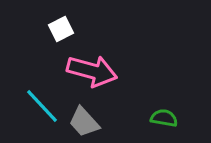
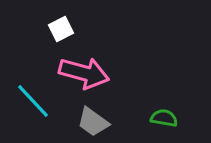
pink arrow: moved 8 px left, 2 px down
cyan line: moved 9 px left, 5 px up
gray trapezoid: moved 9 px right; rotated 12 degrees counterclockwise
